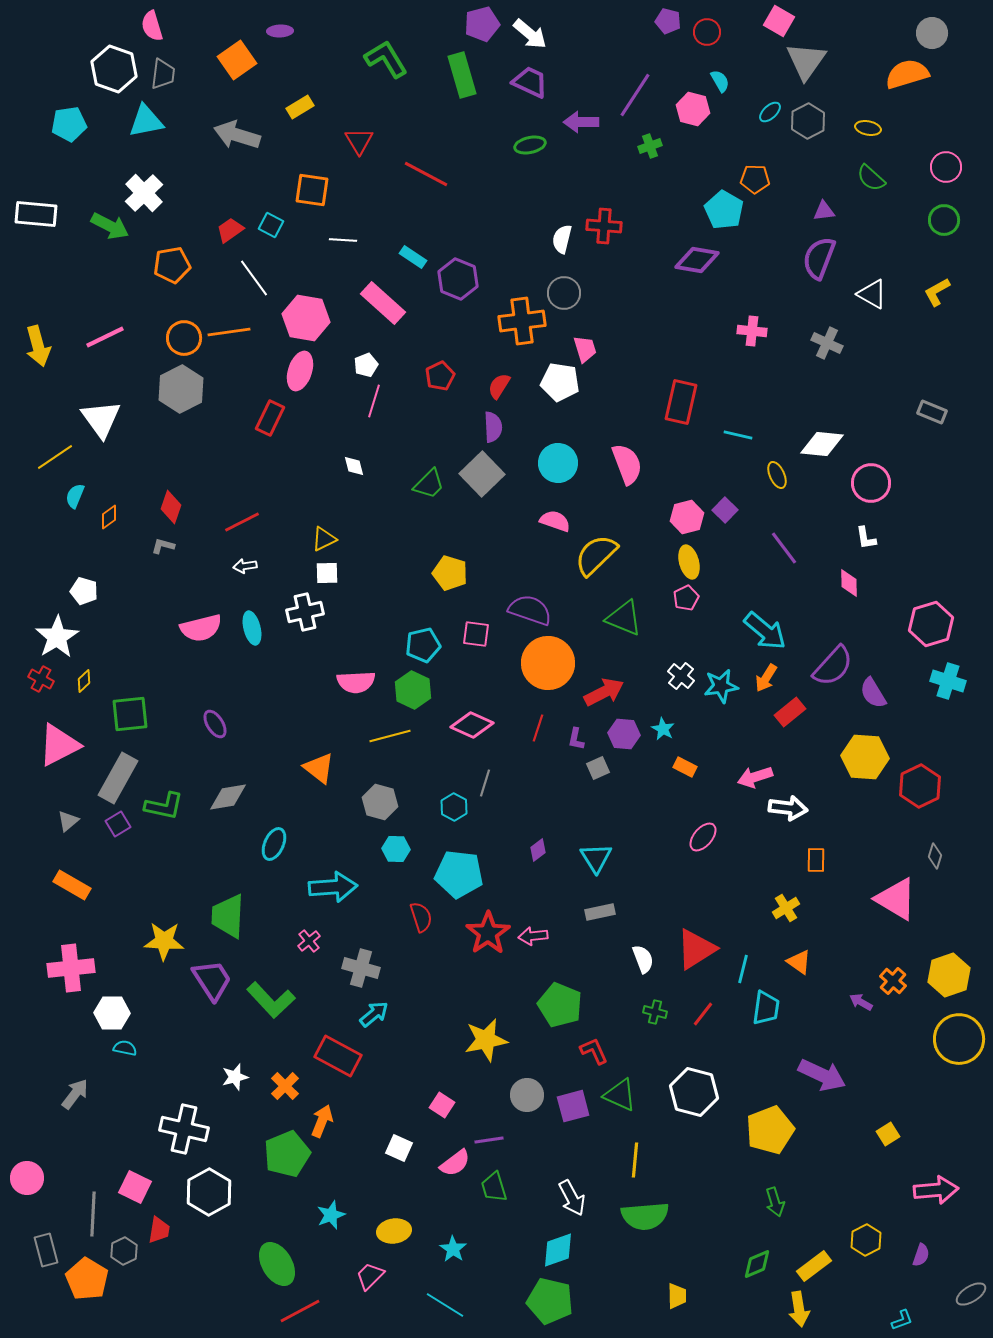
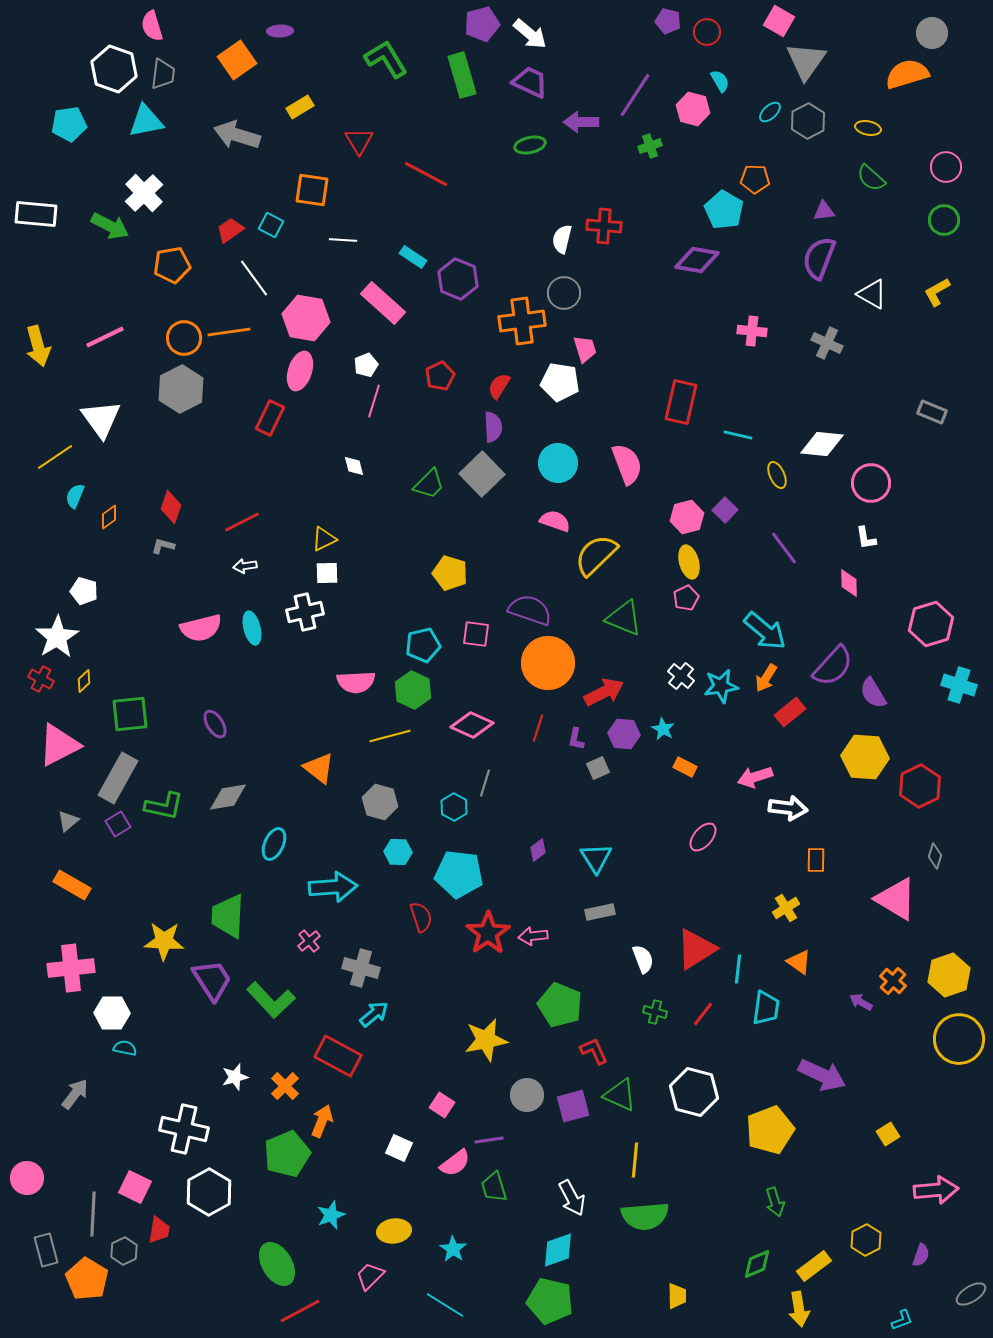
cyan cross at (948, 681): moved 11 px right, 4 px down
cyan hexagon at (396, 849): moved 2 px right, 3 px down
cyan line at (743, 969): moved 5 px left; rotated 8 degrees counterclockwise
